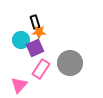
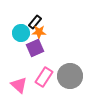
black rectangle: rotated 56 degrees clockwise
cyan circle: moved 7 px up
gray circle: moved 13 px down
pink rectangle: moved 3 px right, 8 px down
pink triangle: rotated 30 degrees counterclockwise
